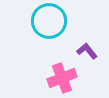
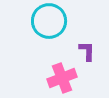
purple L-shape: rotated 40 degrees clockwise
